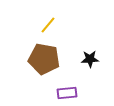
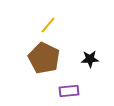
brown pentagon: moved 1 px up; rotated 16 degrees clockwise
purple rectangle: moved 2 px right, 2 px up
